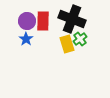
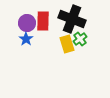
purple circle: moved 2 px down
